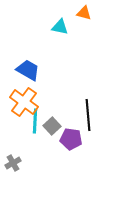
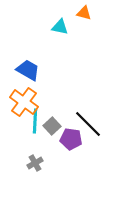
black line: moved 9 px down; rotated 40 degrees counterclockwise
gray cross: moved 22 px right
